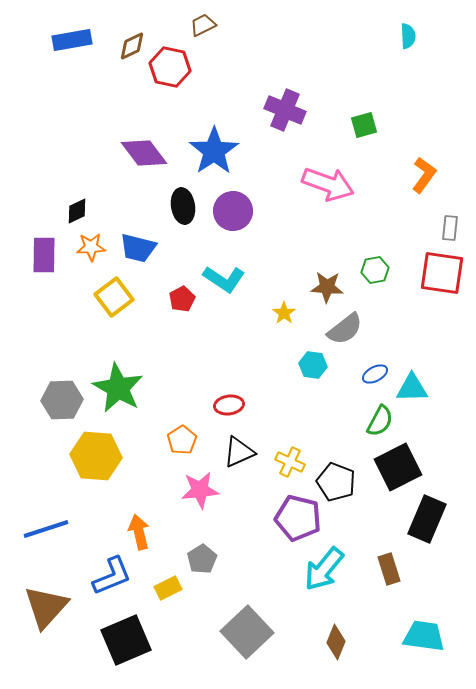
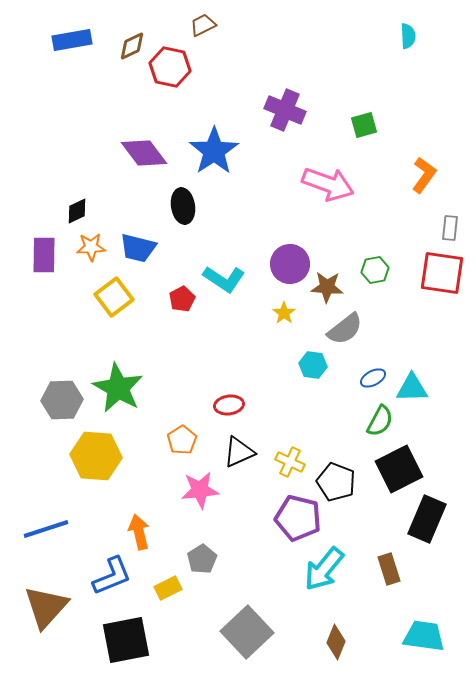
purple circle at (233, 211): moved 57 px right, 53 px down
blue ellipse at (375, 374): moved 2 px left, 4 px down
black square at (398, 467): moved 1 px right, 2 px down
black square at (126, 640): rotated 12 degrees clockwise
